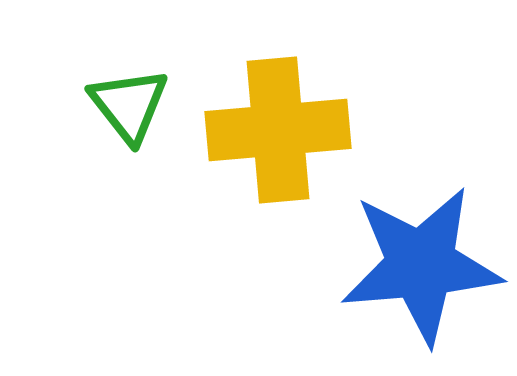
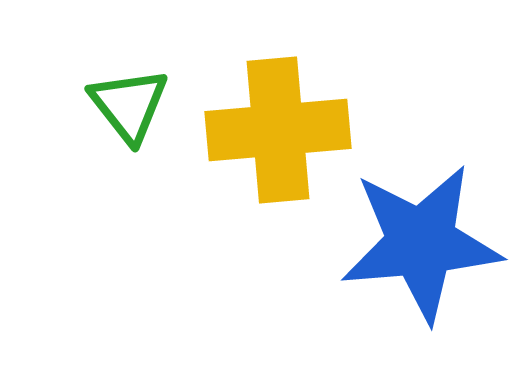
blue star: moved 22 px up
